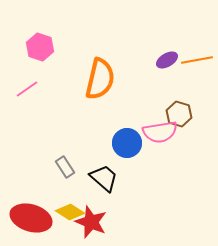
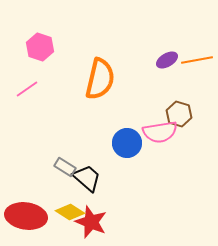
gray rectangle: rotated 25 degrees counterclockwise
black trapezoid: moved 17 px left
red ellipse: moved 5 px left, 2 px up; rotated 9 degrees counterclockwise
